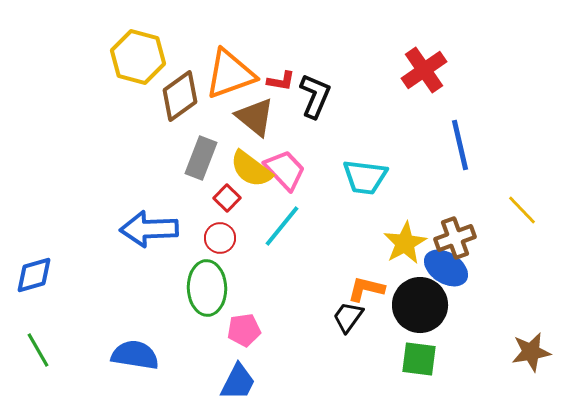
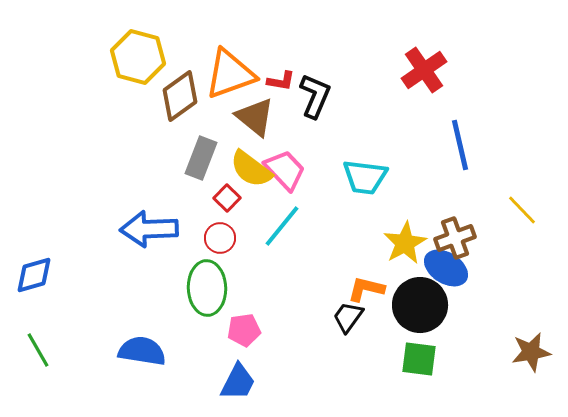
blue semicircle: moved 7 px right, 4 px up
